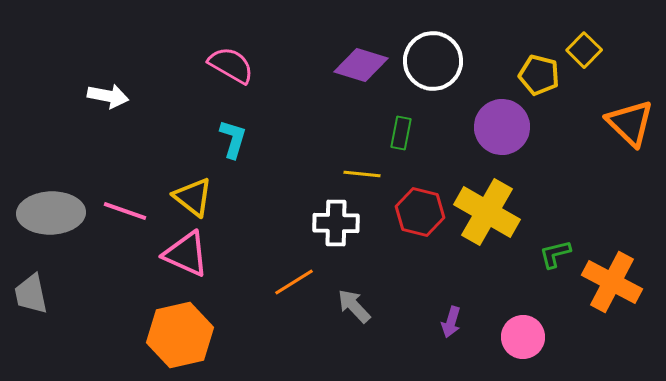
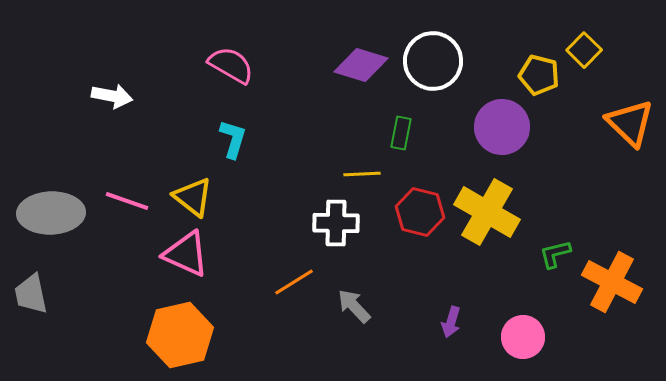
white arrow: moved 4 px right
yellow line: rotated 9 degrees counterclockwise
pink line: moved 2 px right, 10 px up
